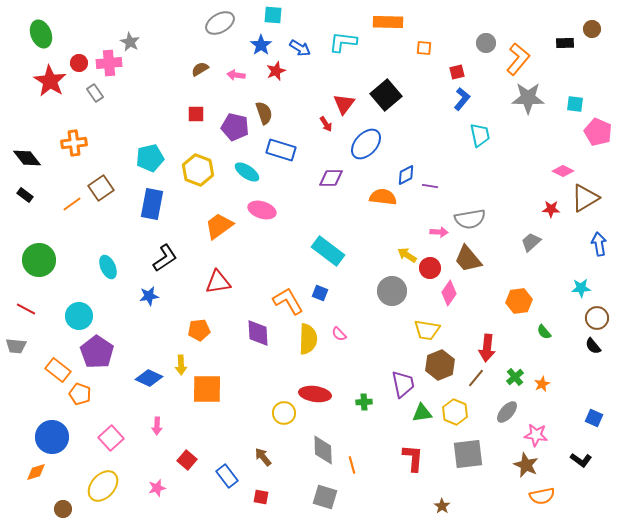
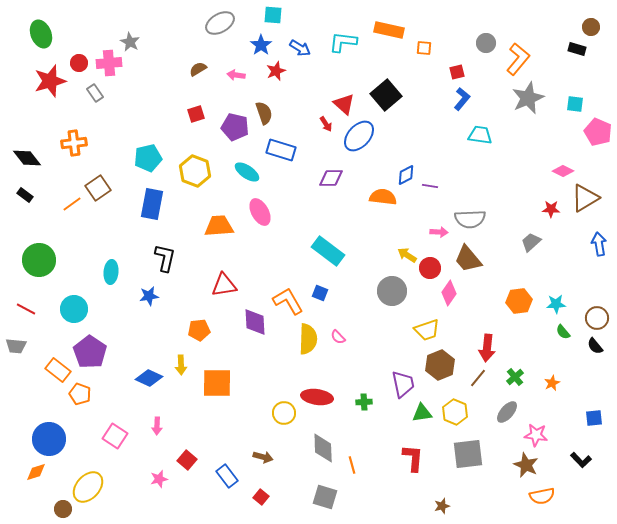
orange rectangle at (388, 22): moved 1 px right, 8 px down; rotated 12 degrees clockwise
brown circle at (592, 29): moved 1 px left, 2 px up
black rectangle at (565, 43): moved 12 px right, 6 px down; rotated 18 degrees clockwise
brown semicircle at (200, 69): moved 2 px left
red star at (50, 81): rotated 24 degrees clockwise
gray star at (528, 98): rotated 24 degrees counterclockwise
red triangle at (344, 104): rotated 25 degrees counterclockwise
red square at (196, 114): rotated 18 degrees counterclockwise
cyan trapezoid at (480, 135): rotated 70 degrees counterclockwise
blue ellipse at (366, 144): moved 7 px left, 8 px up
cyan pentagon at (150, 158): moved 2 px left
yellow hexagon at (198, 170): moved 3 px left, 1 px down
brown square at (101, 188): moved 3 px left
pink ellipse at (262, 210): moved 2 px left, 2 px down; rotated 44 degrees clockwise
gray semicircle at (470, 219): rotated 8 degrees clockwise
orange trapezoid at (219, 226): rotated 32 degrees clockwise
black L-shape at (165, 258): rotated 44 degrees counterclockwise
cyan ellipse at (108, 267): moved 3 px right, 5 px down; rotated 30 degrees clockwise
red triangle at (218, 282): moved 6 px right, 3 px down
cyan star at (581, 288): moved 25 px left, 16 px down
cyan circle at (79, 316): moved 5 px left, 7 px up
yellow trapezoid at (427, 330): rotated 28 degrees counterclockwise
green semicircle at (544, 332): moved 19 px right
purple diamond at (258, 333): moved 3 px left, 11 px up
pink semicircle at (339, 334): moved 1 px left, 3 px down
black semicircle at (593, 346): moved 2 px right
purple pentagon at (97, 352): moved 7 px left
brown line at (476, 378): moved 2 px right
orange star at (542, 384): moved 10 px right, 1 px up
orange square at (207, 389): moved 10 px right, 6 px up
red ellipse at (315, 394): moved 2 px right, 3 px down
blue square at (594, 418): rotated 30 degrees counterclockwise
blue circle at (52, 437): moved 3 px left, 2 px down
pink square at (111, 438): moved 4 px right, 2 px up; rotated 15 degrees counterclockwise
gray diamond at (323, 450): moved 2 px up
brown arrow at (263, 457): rotated 144 degrees clockwise
black L-shape at (581, 460): rotated 10 degrees clockwise
yellow ellipse at (103, 486): moved 15 px left, 1 px down
pink star at (157, 488): moved 2 px right, 9 px up
red square at (261, 497): rotated 28 degrees clockwise
brown star at (442, 506): rotated 21 degrees clockwise
